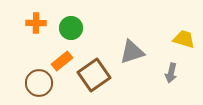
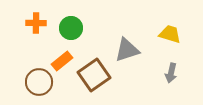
yellow trapezoid: moved 14 px left, 5 px up
gray triangle: moved 5 px left, 2 px up
brown circle: moved 1 px up
